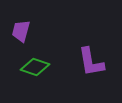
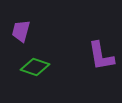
purple L-shape: moved 10 px right, 6 px up
